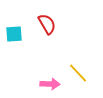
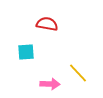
red semicircle: rotated 50 degrees counterclockwise
cyan square: moved 12 px right, 18 px down
